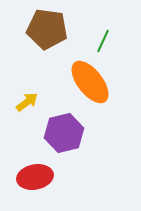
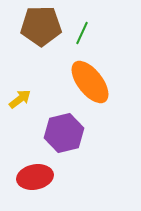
brown pentagon: moved 6 px left, 3 px up; rotated 9 degrees counterclockwise
green line: moved 21 px left, 8 px up
yellow arrow: moved 7 px left, 3 px up
